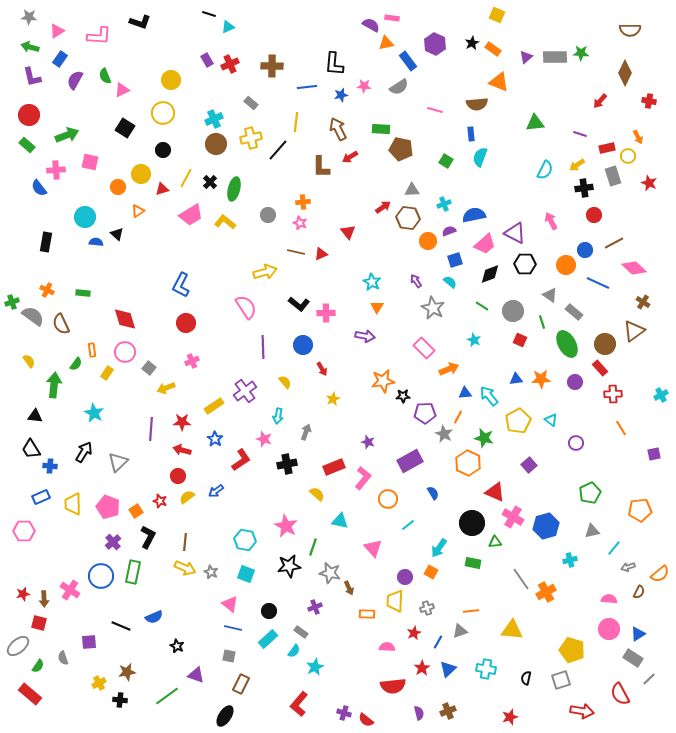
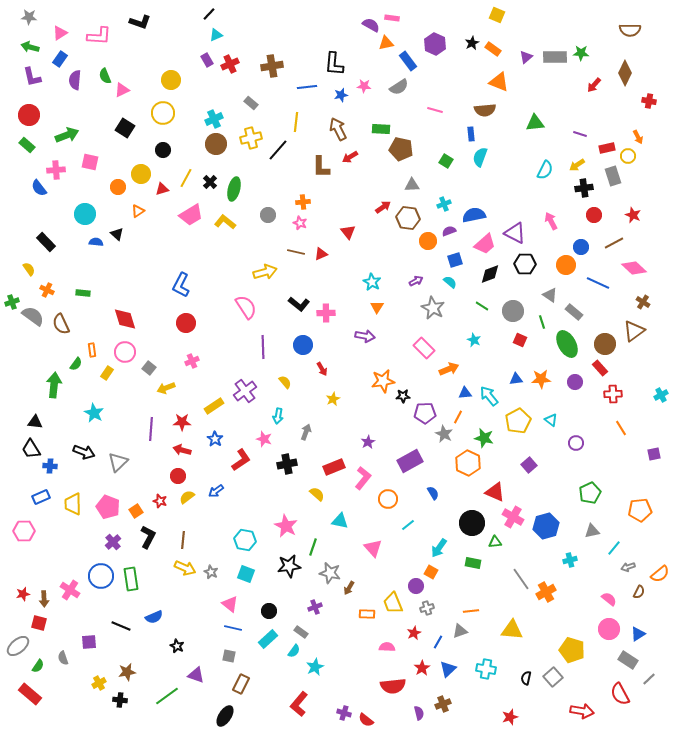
black line at (209, 14): rotated 64 degrees counterclockwise
cyan triangle at (228, 27): moved 12 px left, 8 px down
pink triangle at (57, 31): moved 3 px right, 2 px down
brown cross at (272, 66): rotated 10 degrees counterclockwise
purple semicircle at (75, 80): rotated 24 degrees counterclockwise
red arrow at (600, 101): moved 6 px left, 16 px up
brown semicircle at (477, 104): moved 8 px right, 6 px down
red star at (649, 183): moved 16 px left, 32 px down
gray triangle at (412, 190): moved 5 px up
cyan circle at (85, 217): moved 3 px up
black rectangle at (46, 242): rotated 54 degrees counterclockwise
blue circle at (585, 250): moved 4 px left, 3 px up
purple arrow at (416, 281): rotated 96 degrees clockwise
yellow semicircle at (29, 361): moved 92 px up
black triangle at (35, 416): moved 6 px down
purple star at (368, 442): rotated 24 degrees clockwise
black arrow at (84, 452): rotated 80 degrees clockwise
brown line at (185, 542): moved 2 px left, 2 px up
green rectangle at (133, 572): moved 2 px left, 7 px down; rotated 20 degrees counterclockwise
purple circle at (405, 577): moved 11 px right, 9 px down
brown arrow at (349, 588): rotated 56 degrees clockwise
pink semicircle at (609, 599): rotated 35 degrees clockwise
yellow trapezoid at (395, 601): moved 2 px left, 2 px down; rotated 25 degrees counterclockwise
gray rectangle at (633, 658): moved 5 px left, 2 px down
gray square at (561, 680): moved 8 px left, 3 px up; rotated 24 degrees counterclockwise
brown cross at (448, 711): moved 5 px left, 7 px up
